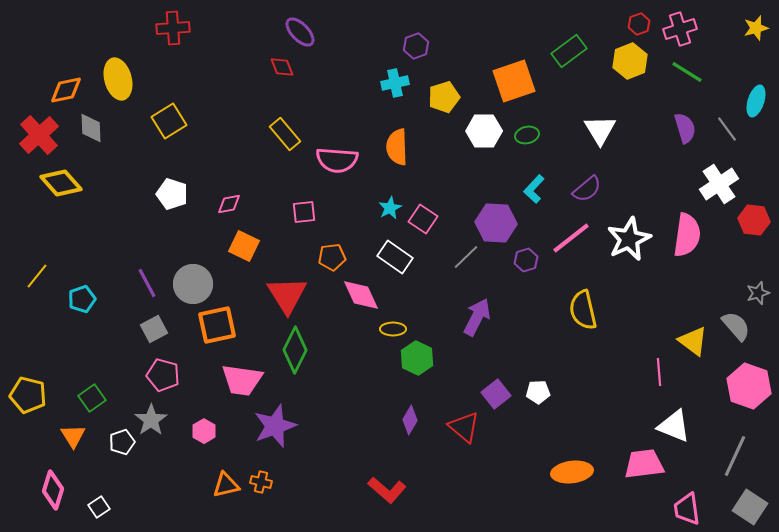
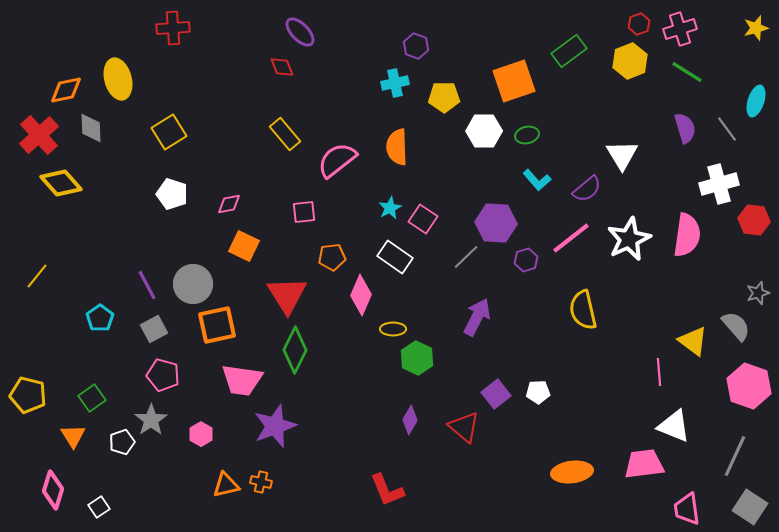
purple hexagon at (416, 46): rotated 20 degrees counterclockwise
yellow pentagon at (444, 97): rotated 16 degrees clockwise
yellow square at (169, 121): moved 11 px down
white triangle at (600, 130): moved 22 px right, 25 px down
pink semicircle at (337, 160): rotated 138 degrees clockwise
white cross at (719, 184): rotated 18 degrees clockwise
cyan L-shape at (534, 189): moved 3 px right, 9 px up; rotated 84 degrees counterclockwise
purple line at (147, 283): moved 2 px down
pink diamond at (361, 295): rotated 48 degrees clockwise
cyan pentagon at (82, 299): moved 18 px right, 19 px down; rotated 16 degrees counterclockwise
pink hexagon at (204, 431): moved 3 px left, 3 px down
red L-shape at (387, 490): rotated 27 degrees clockwise
